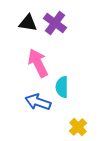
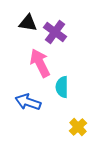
purple cross: moved 9 px down
pink arrow: moved 2 px right
blue arrow: moved 10 px left
